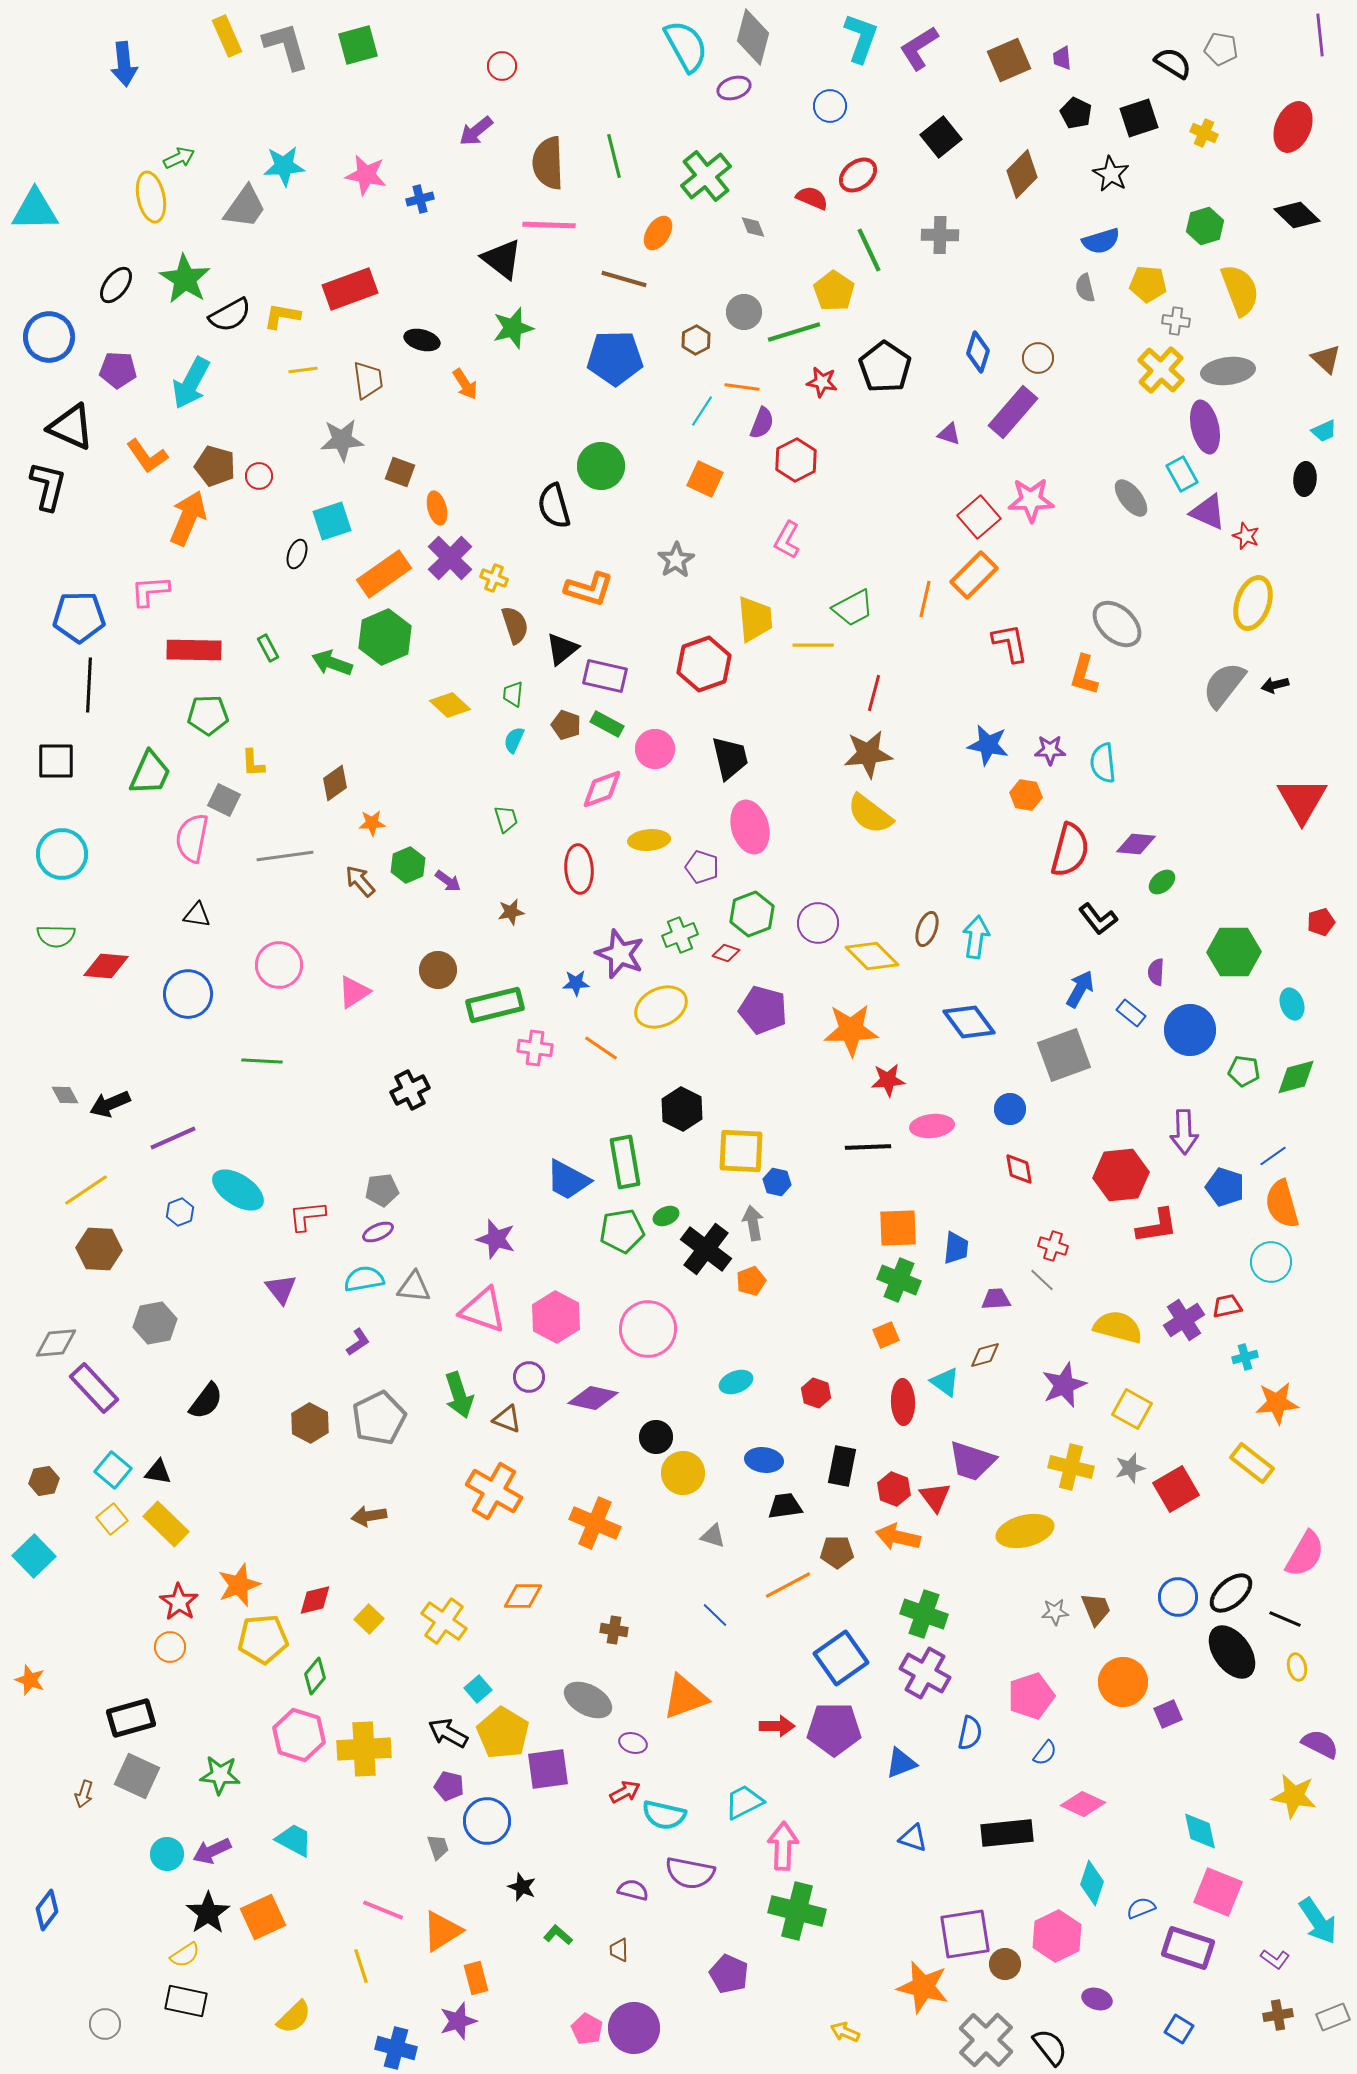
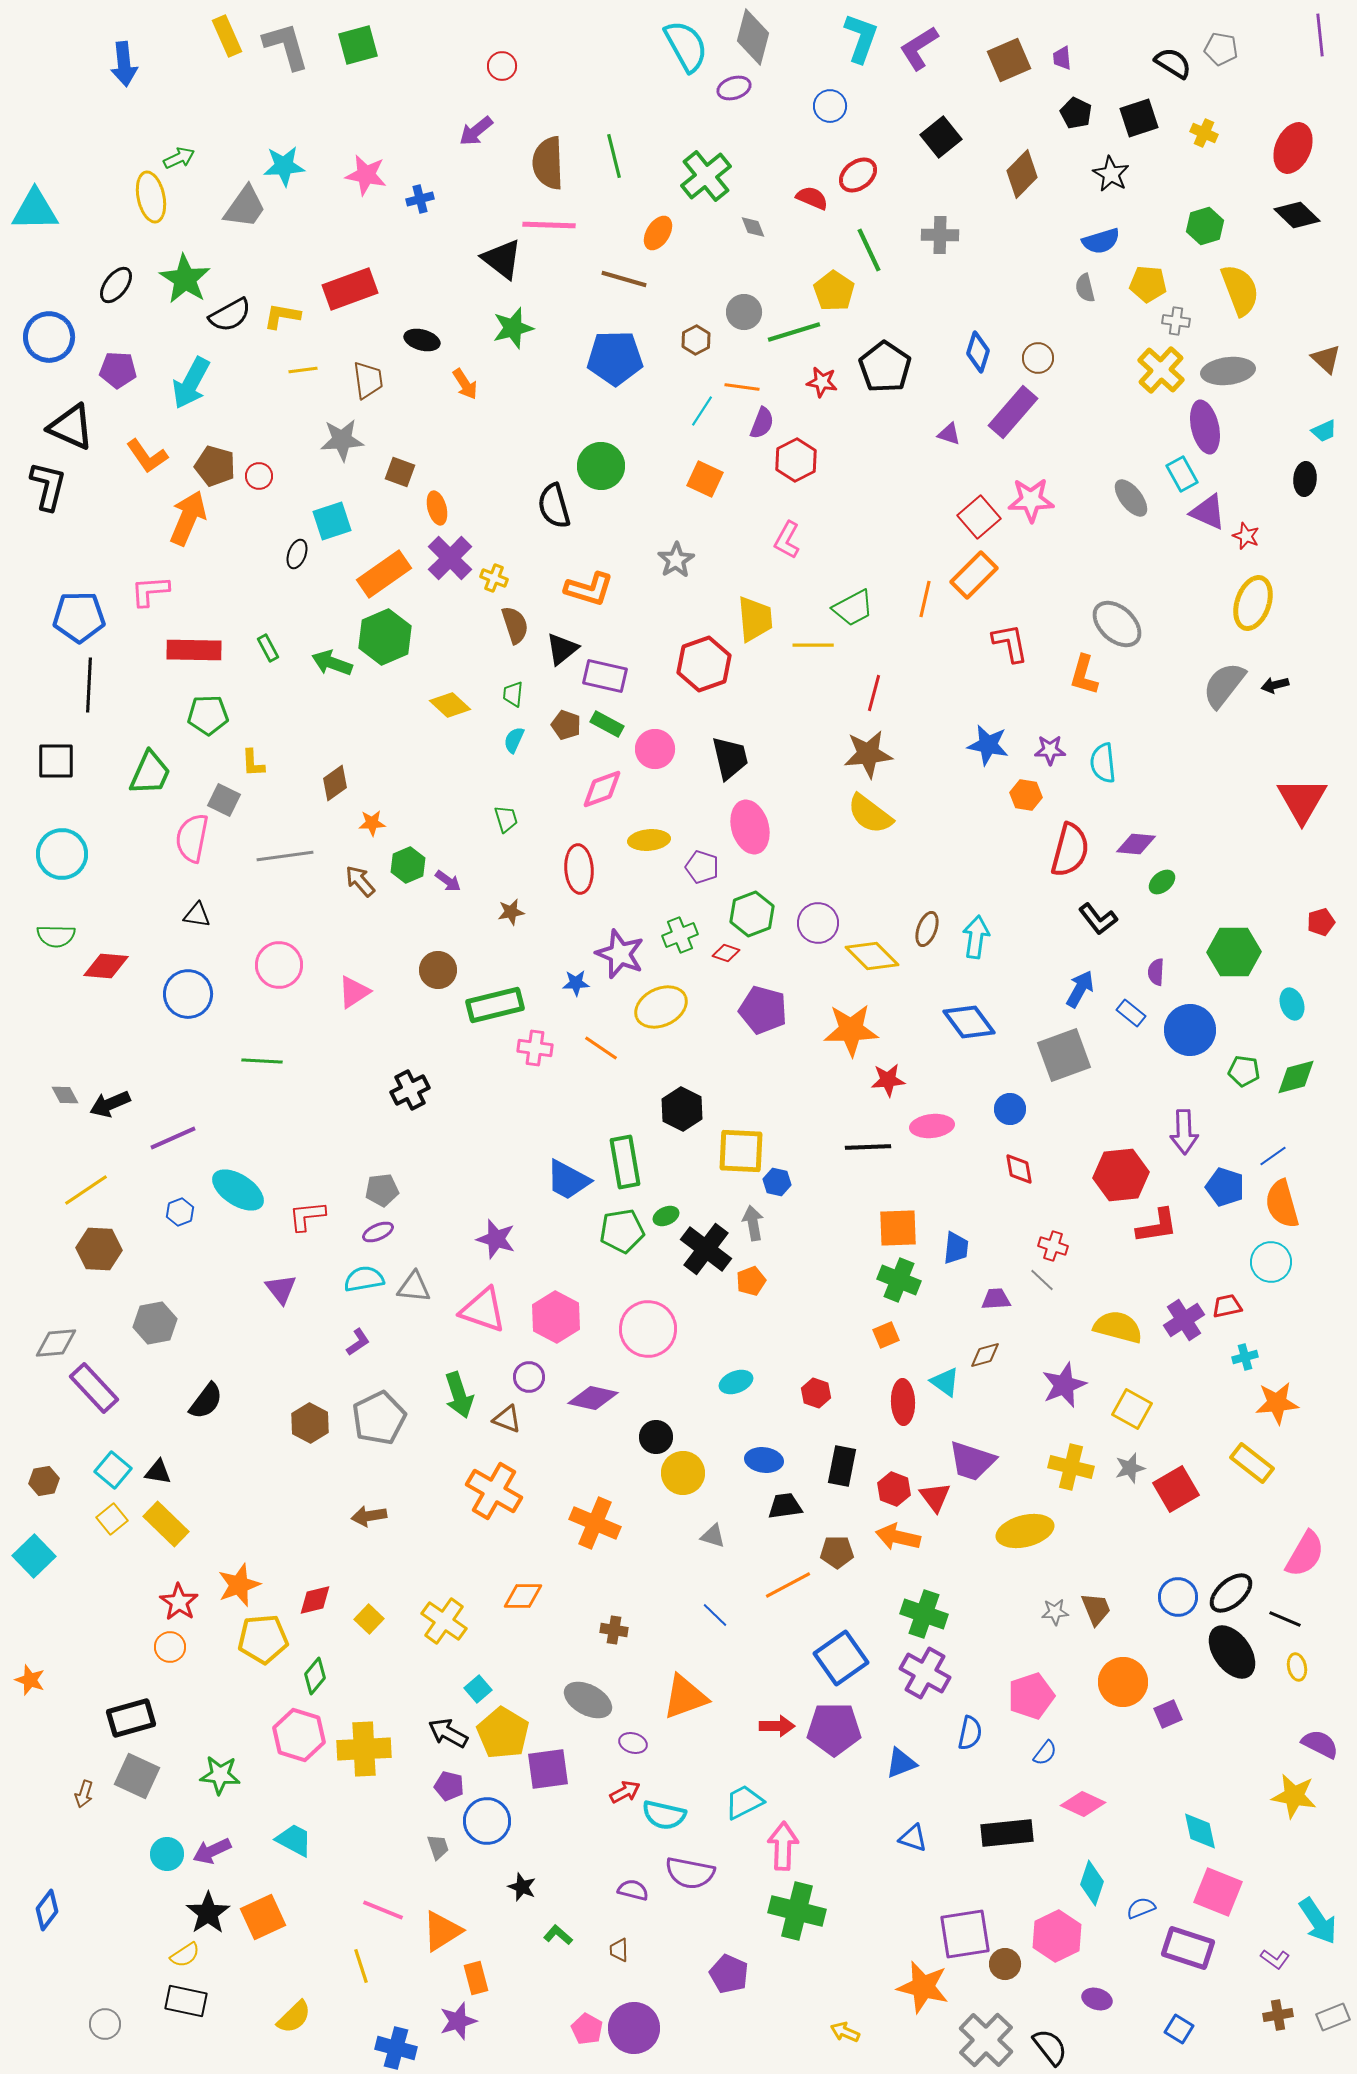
red ellipse at (1293, 127): moved 21 px down
